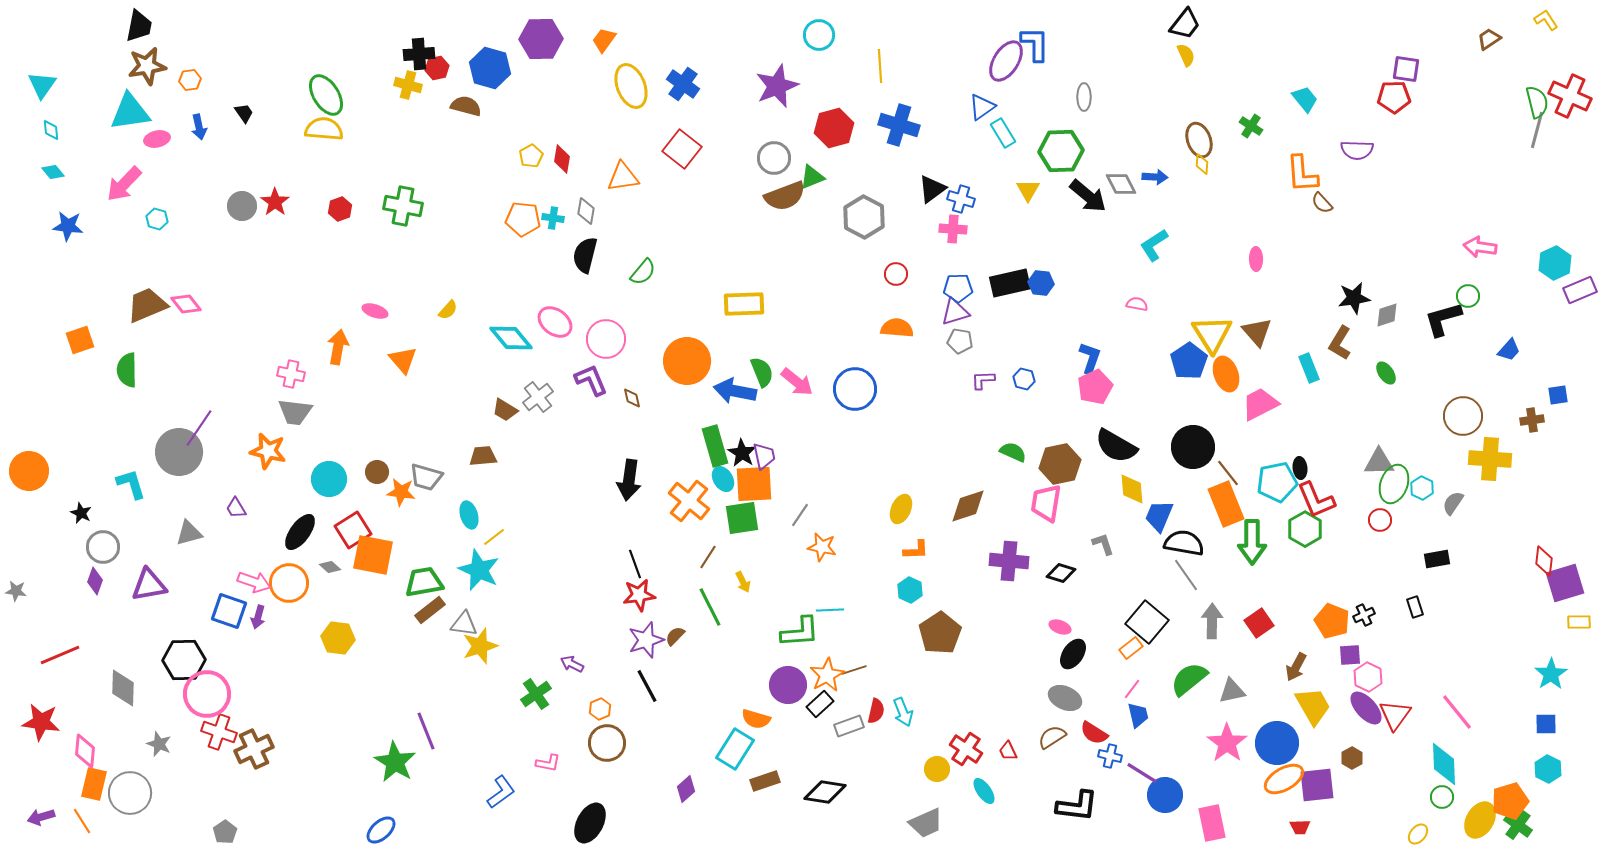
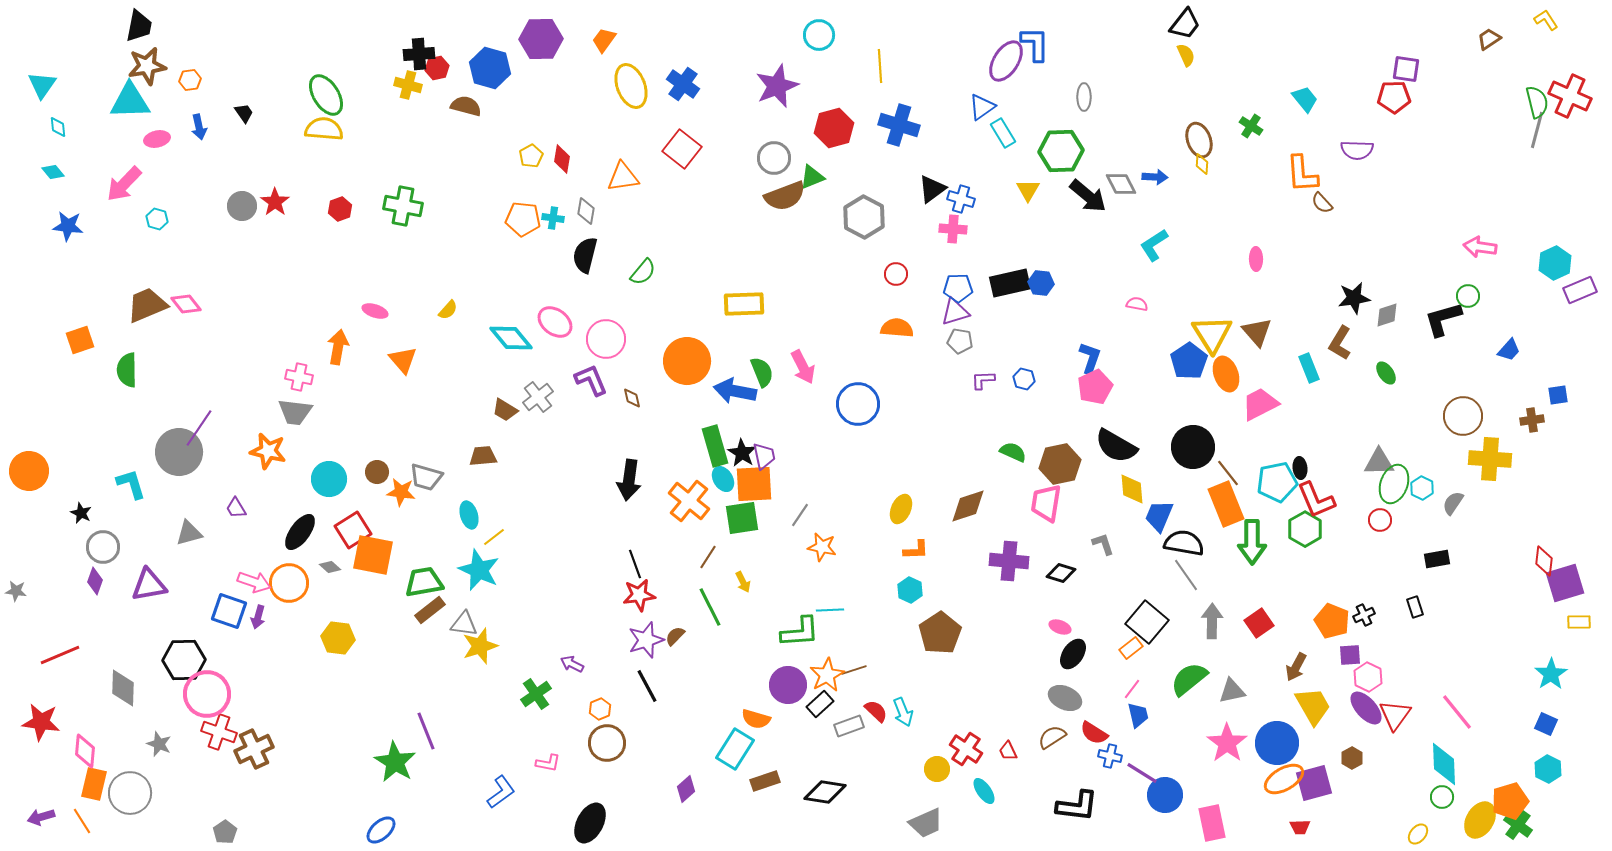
cyan triangle at (130, 112): moved 11 px up; rotated 6 degrees clockwise
cyan diamond at (51, 130): moved 7 px right, 3 px up
pink cross at (291, 374): moved 8 px right, 3 px down
pink arrow at (797, 382): moved 6 px right, 15 px up; rotated 24 degrees clockwise
blue circle at (855, 389): moved 3 px right, 15 px down
red semicircle at (876, 711): rotated 60 degrees counterclockwise
blue square at (1546, 724): rotated 25 degrees clockwise
purple square at (1317, 785): moved 3 px left, 2 px up; rotated 9 degrees counterclockwise
